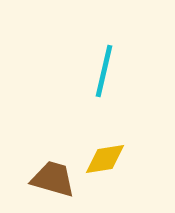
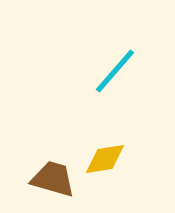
cyan line: moved 11 px right; rotated 28 degrees clockwise
